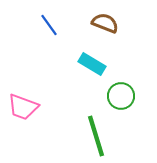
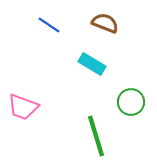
blue line: rotated 20 degrees counterclockwise
green circle: moved 10 px right, 6 px down
